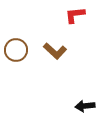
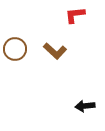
brown circle: moved 1 px left, 1 px up
